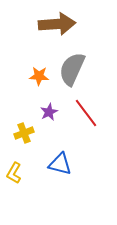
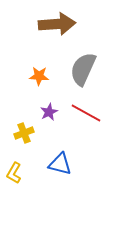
gray semicircle: moved 11 px right
red line: rotated 24 degrees counterclockwise
